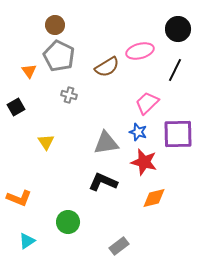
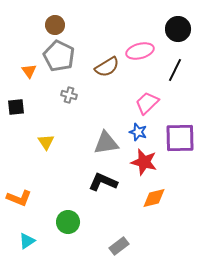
black square: rotated 24 degrees clockwise
purple square: moved 2 px right, 4 px down
